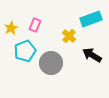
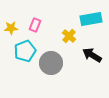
cyan rectangle: rotated 10 degrees clockwise
yellow star: rotated 24 degrees clockwise
